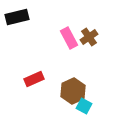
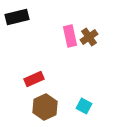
pink rectangle: moved 1 px right, 2 px up; rotated 15 degrees clockwise
brown hexagon: moved 28 px left, 16 px down
